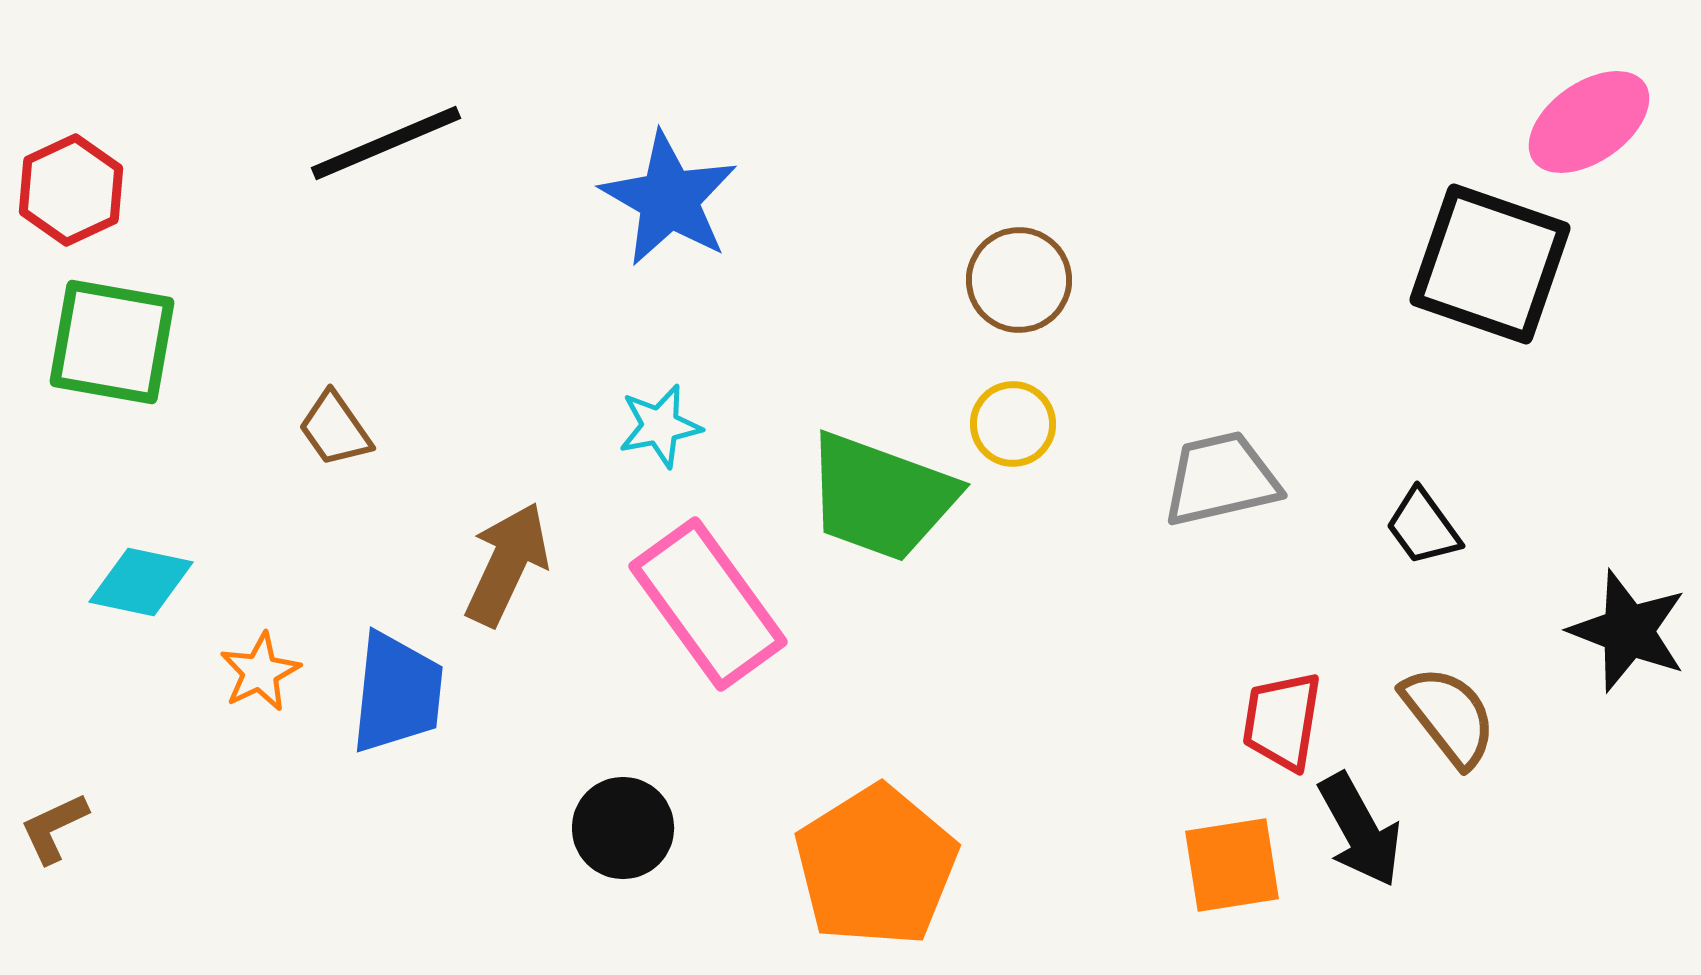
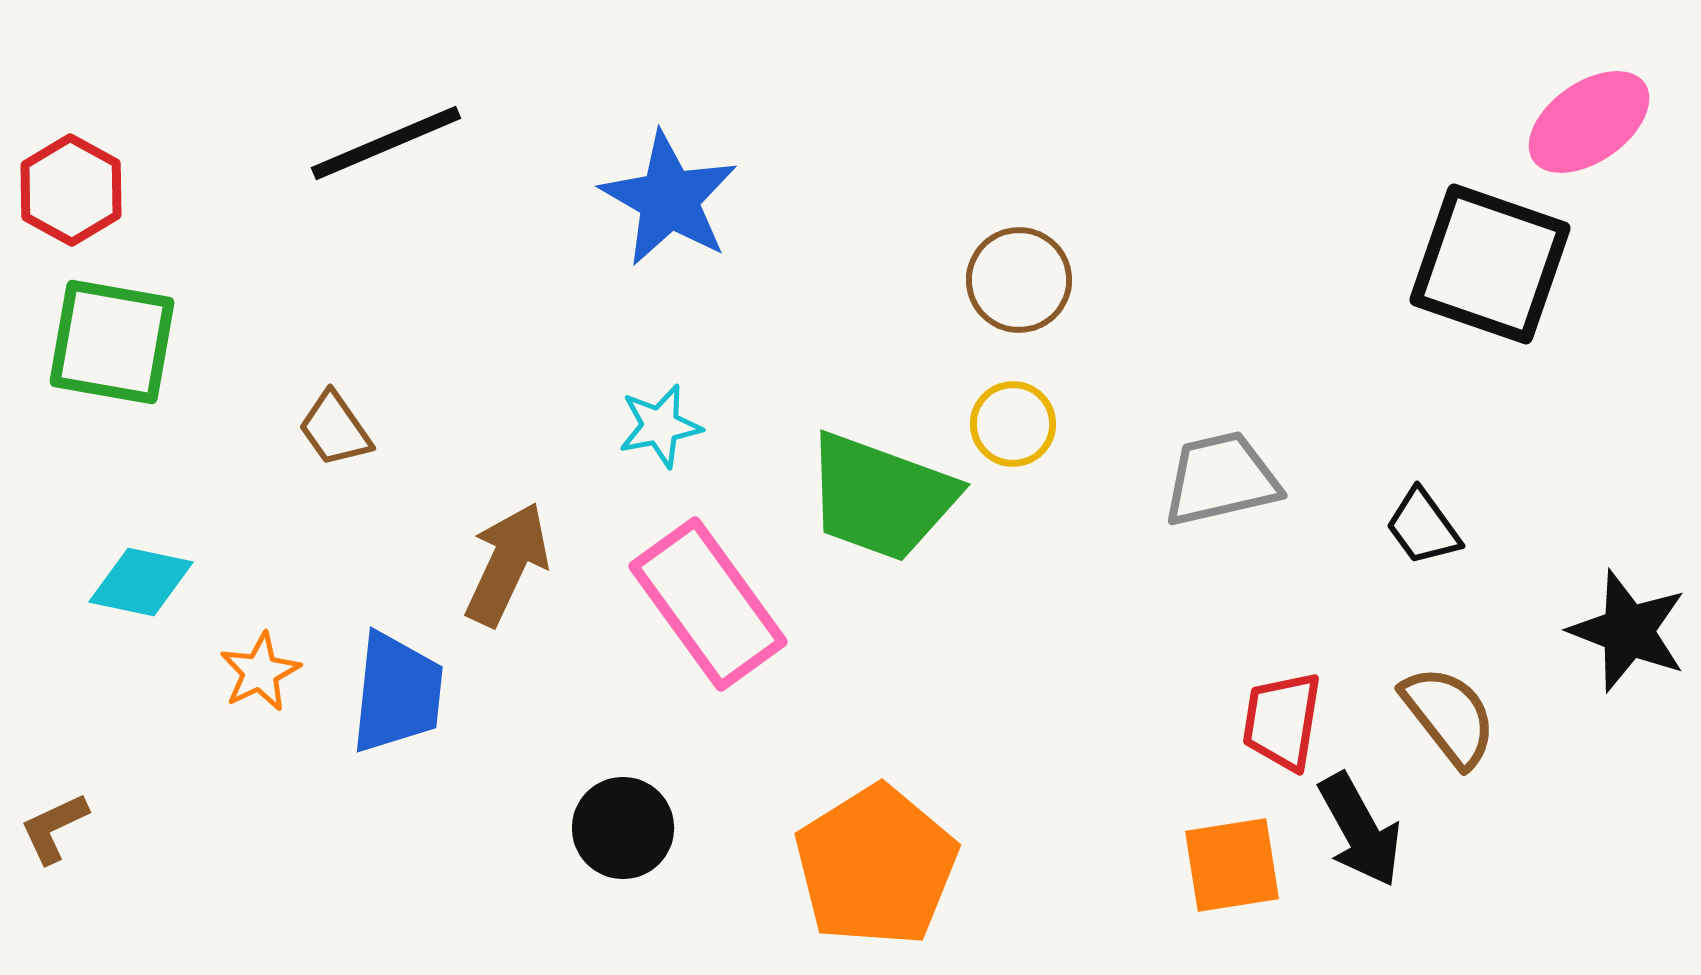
red hexagon: rotated 6 degrees counterclockwise
